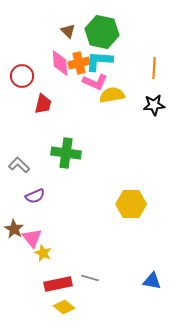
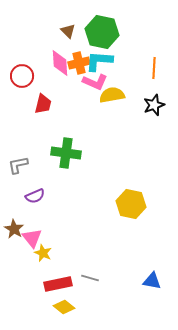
black star: rotated 15 degrees counterclockwise
gray L-shape: moved 1 px left; rotated 55 degrees counterclockwise
yellow hexagon: rotated 12 degrees clockwise
